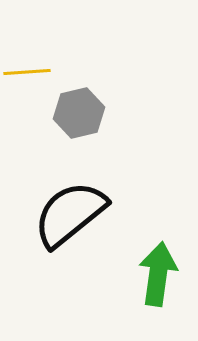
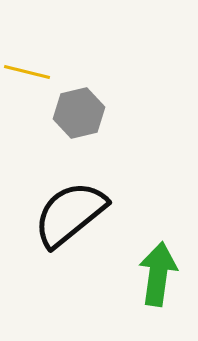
yellow line: rotated 18 degrees clockwise
